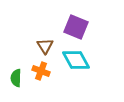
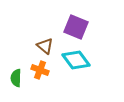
brown triangle: rotated 18 degrees counterclockwise
cyan diamond: rotated 8 degrees counterclockwise
orange cross: moved 1 px left, 1 px up
